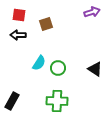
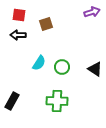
green circle: moved 4 px right, 1 px up
